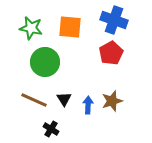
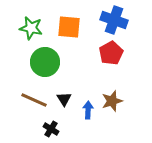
orange square: moved 1 px left
blue arrow: moved 5 px down
